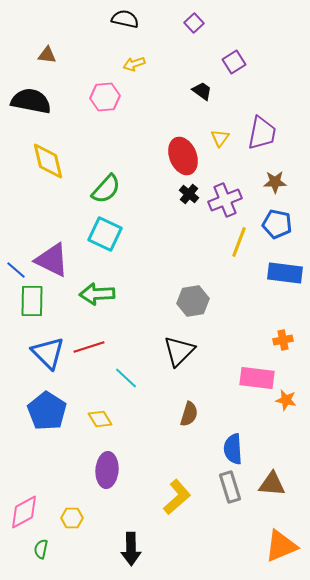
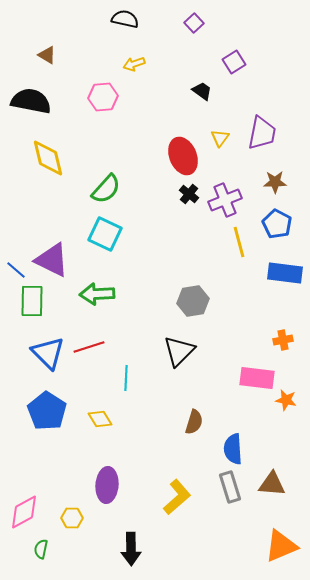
brown triangle at (47, 55): rotated 24 degrees clockwise
pink hexagon at (105, 97): moved 2 px left
yellow diamond at (48, 161): moved 3 px up
blue pentagon at (277, 224): rotated 16 degrees clockwise
yellow line at (239, 242): rotated 36 degrees counterclockwise
cyan line at (126, 378): rotated 50 degrees clockwise
brown semicircle at (189, 414): moved 5 px right, 8 px down
purple ellipse at (107, 470): moved 15 px down
